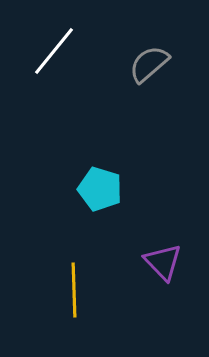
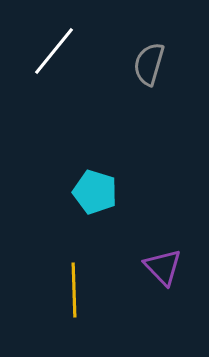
gray semicircle: rotated 33 degrees counterclockwise
cyan pentagon: moved 5 px left, 3 px down
purple triangle: moved 5 px down
